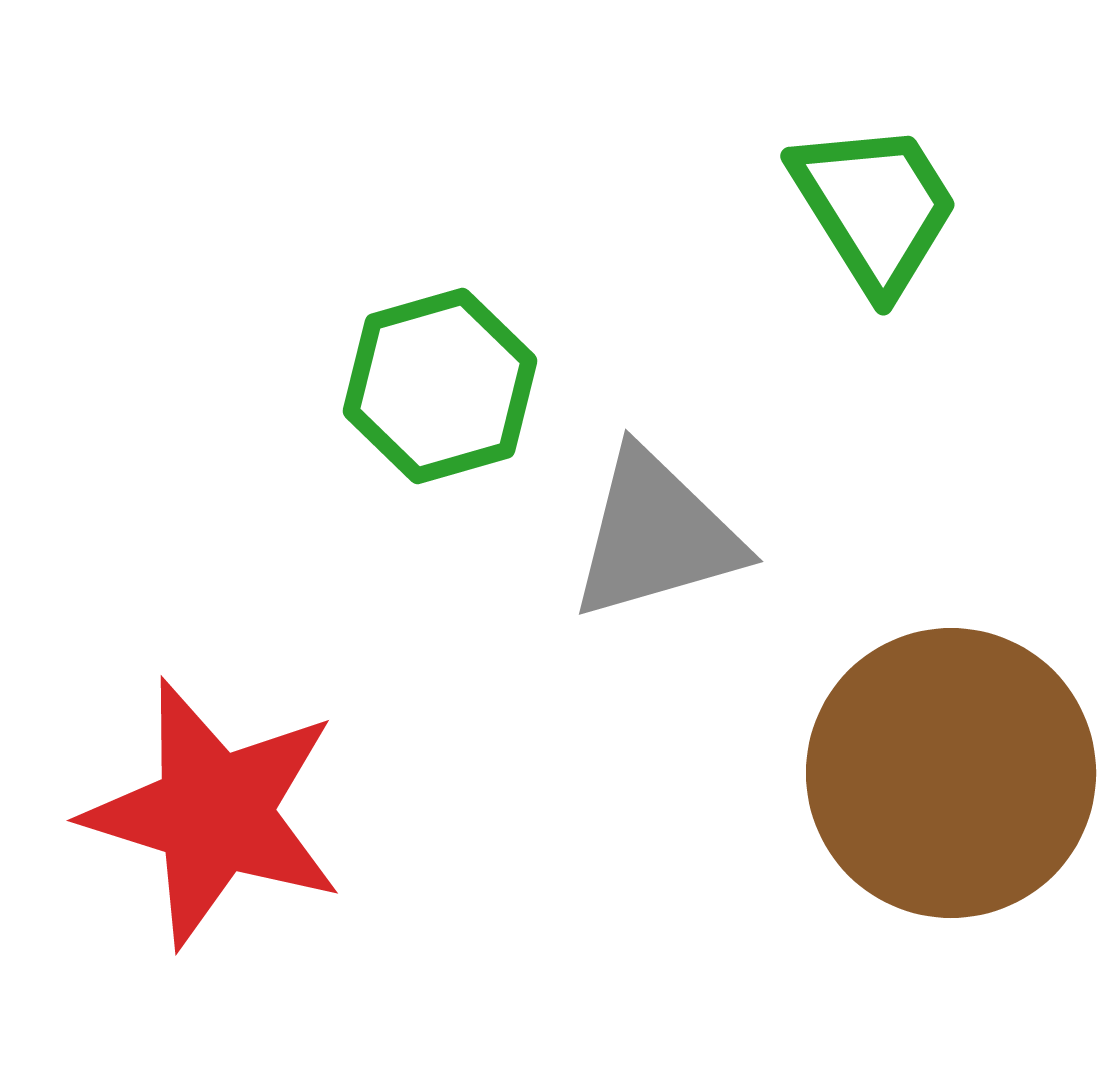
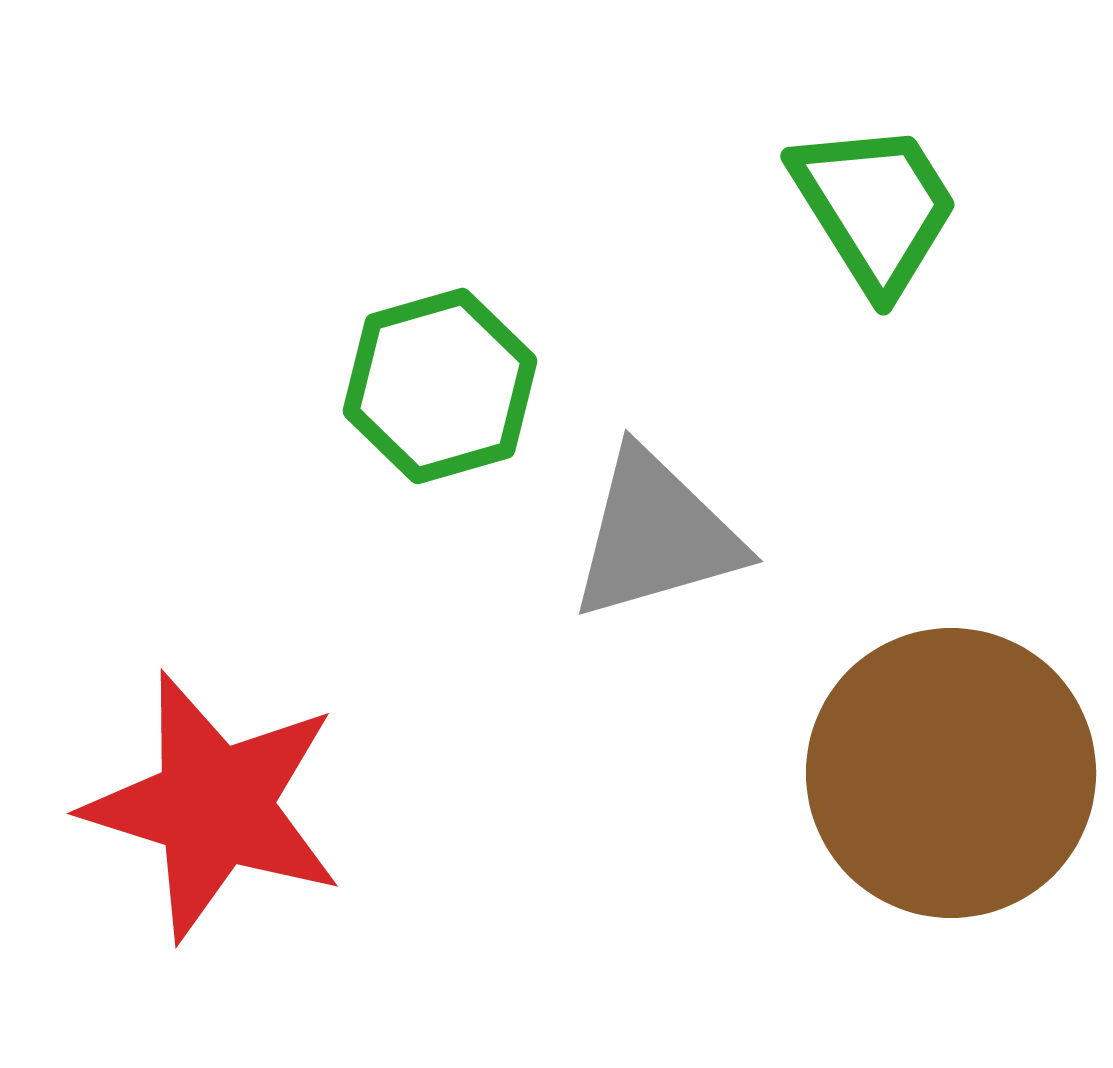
red star: moved 7 px up
